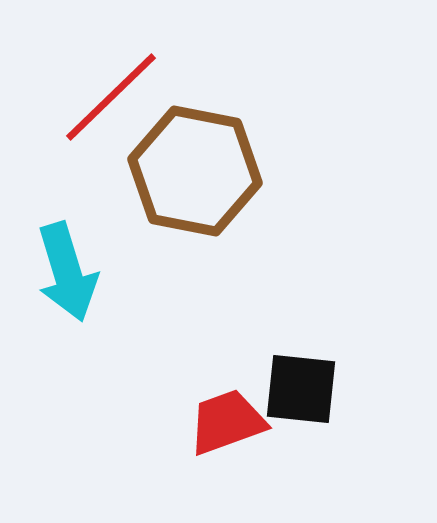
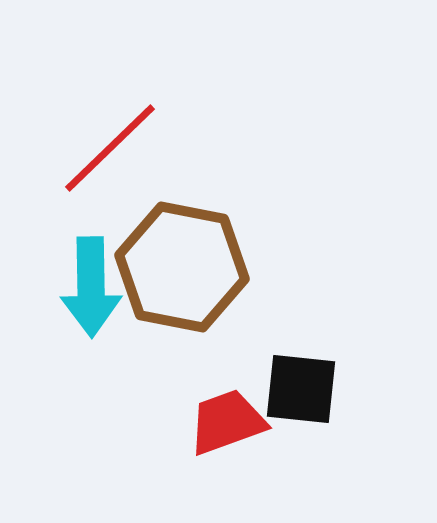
red line: moved 1 px left, 51 px down
brown hexagon: moved 13 px left, 96 px down
cyan arrow: moved 24 px right, 15 px down; rotated 16 degrees clockwise
